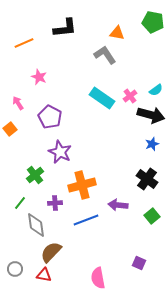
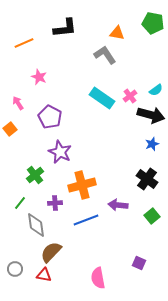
green pentagon: moved 1 px down
